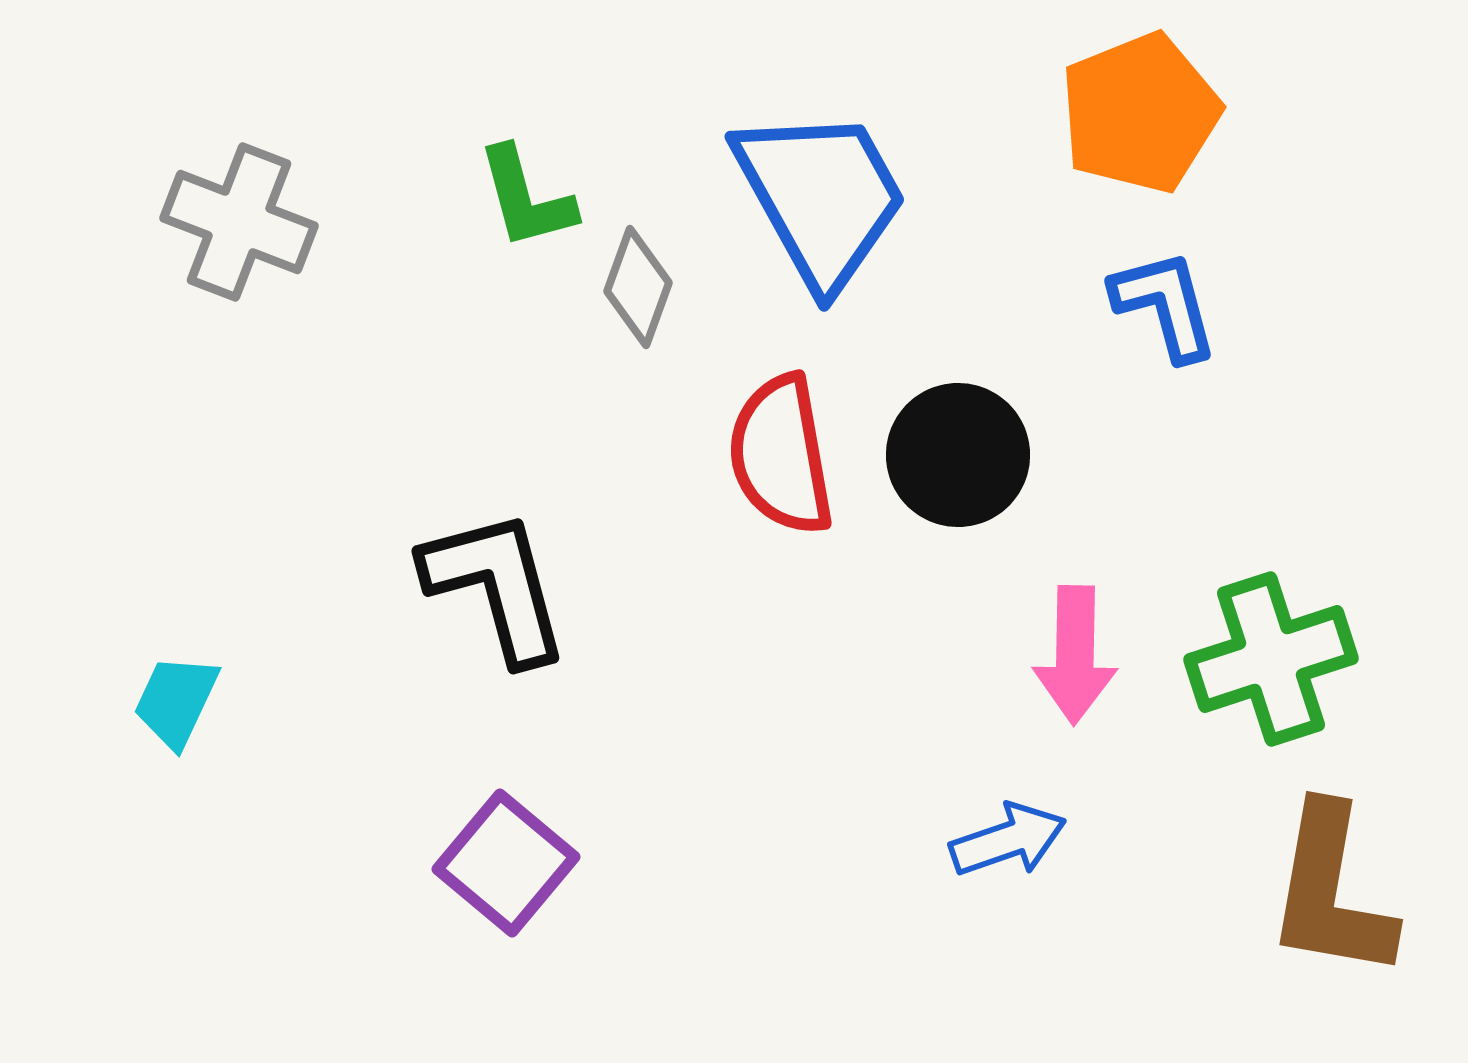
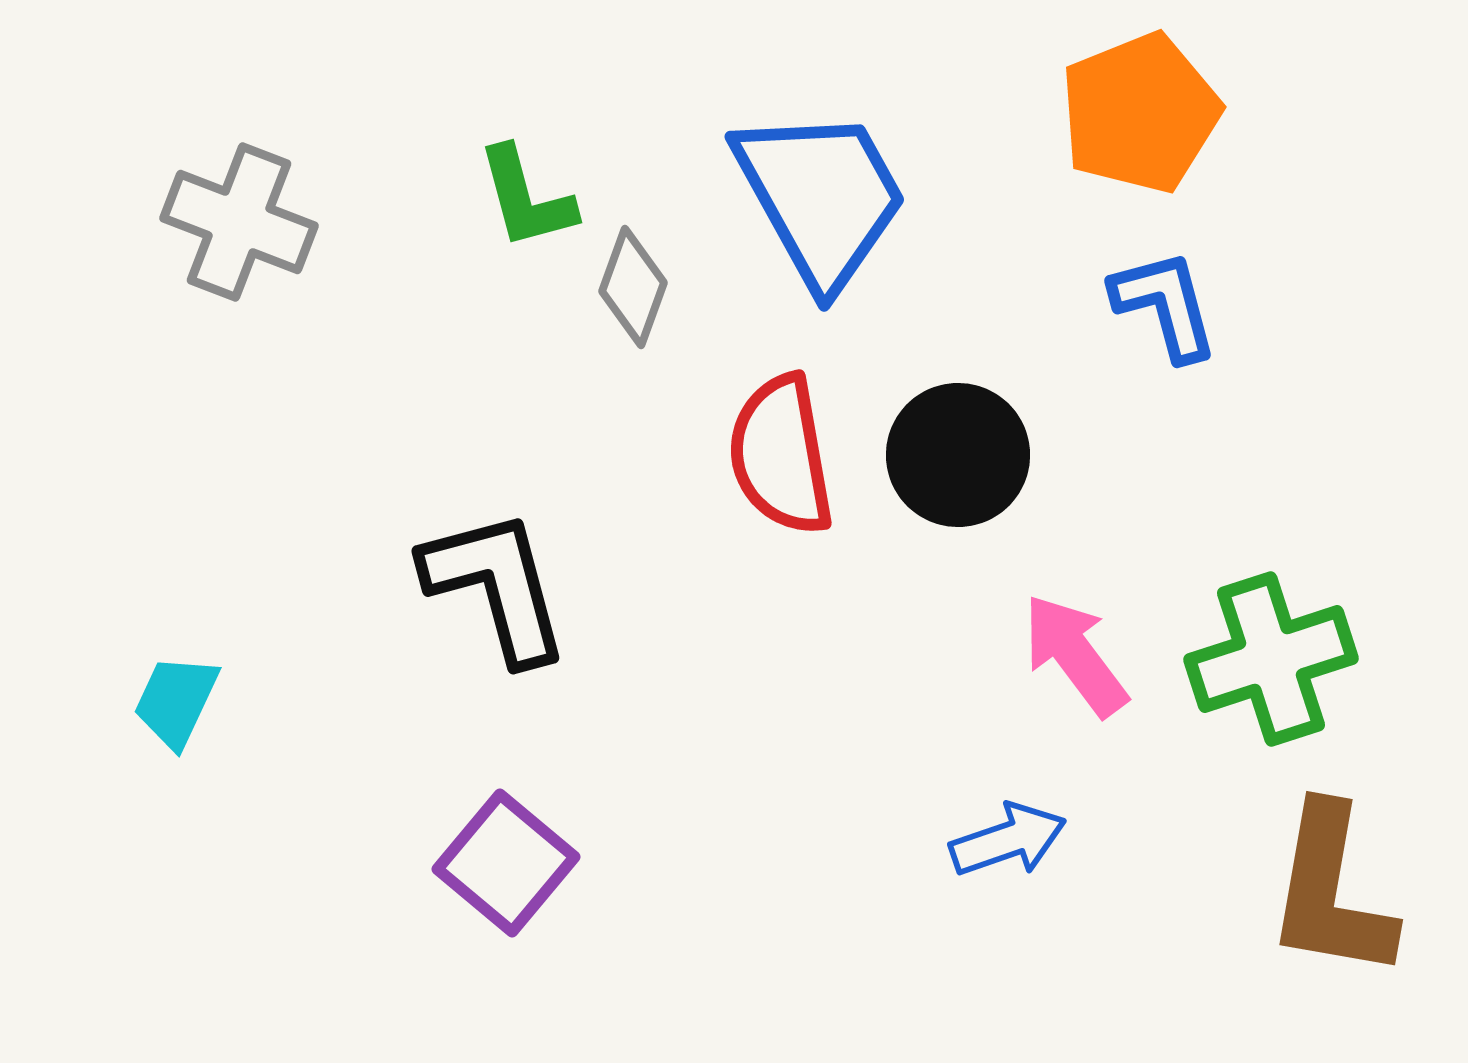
gray diamond: moved 5 px left
pink arrow: rotated 142 degrees clockwise
